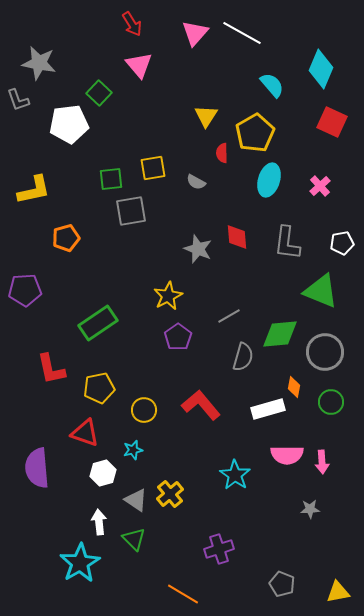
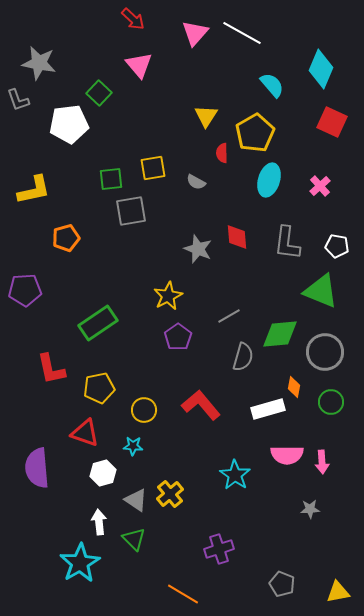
red arrow at (132, 24): moved 1 px right, 5 px up; rotated 15 degrees counterclockwise
white pentagon at (342, 243): moved 5 px left, 3 px down; rotated 20 degrees clockwise
cyan star at (133, 450): moved 4 px up; rotated 18 degrees clockwise
